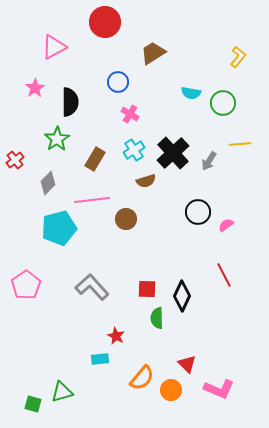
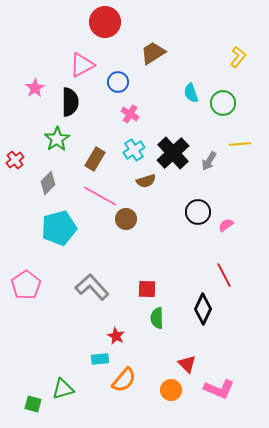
pink triangle: moved 28 px right, 18 px down
cyan semicircle: rotated 60 degrees clockwise
pink line: moved 8 px right, 4 px up; rotated 36 degrees clockwise
black diamond: moved 21 px right, 13 px down
orange semicircle: moved 18 px left, 2 px down
green triangle: moved 1 px right, 3 px up
